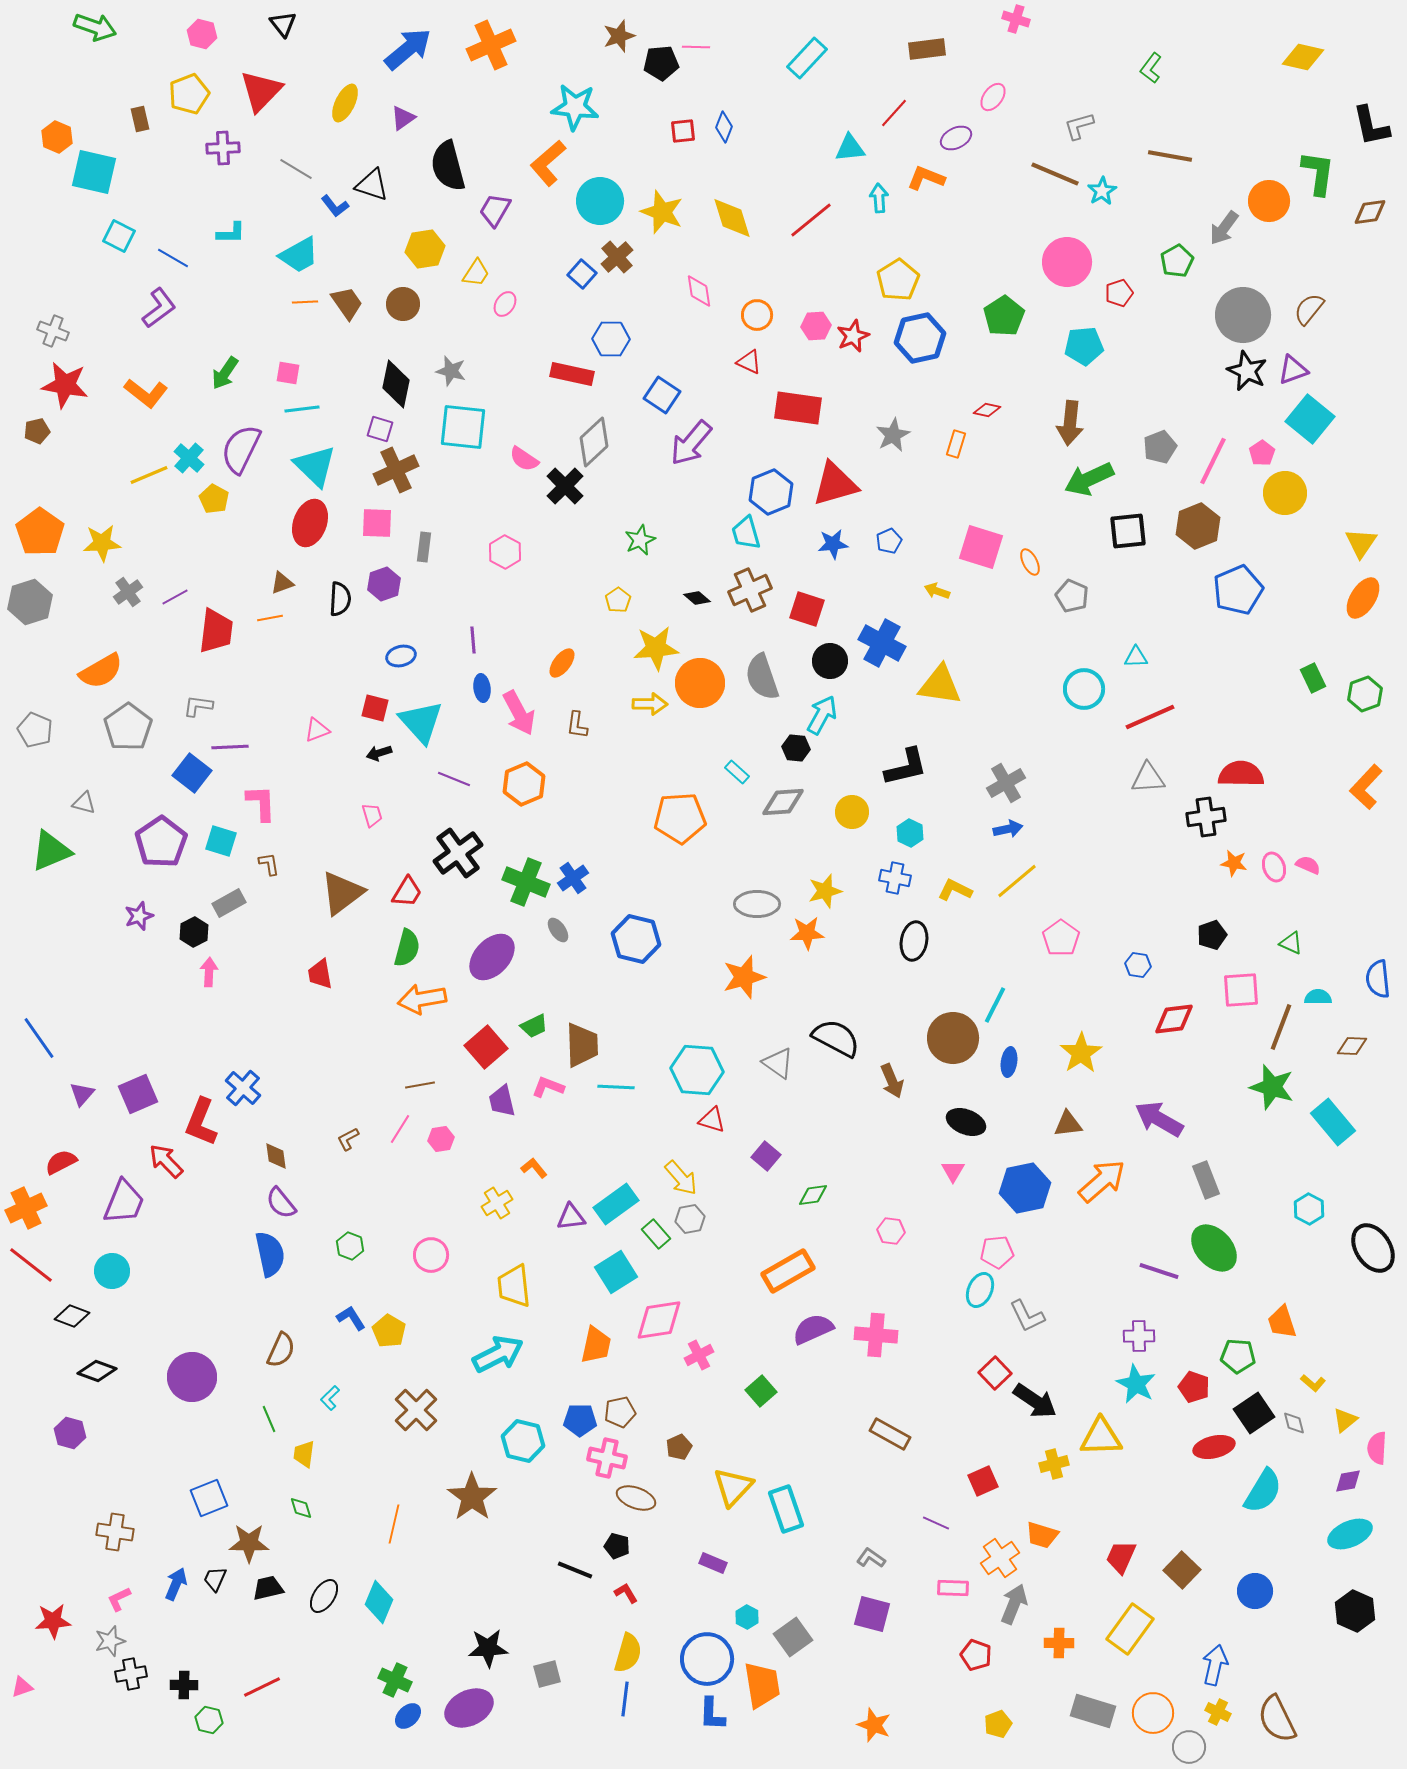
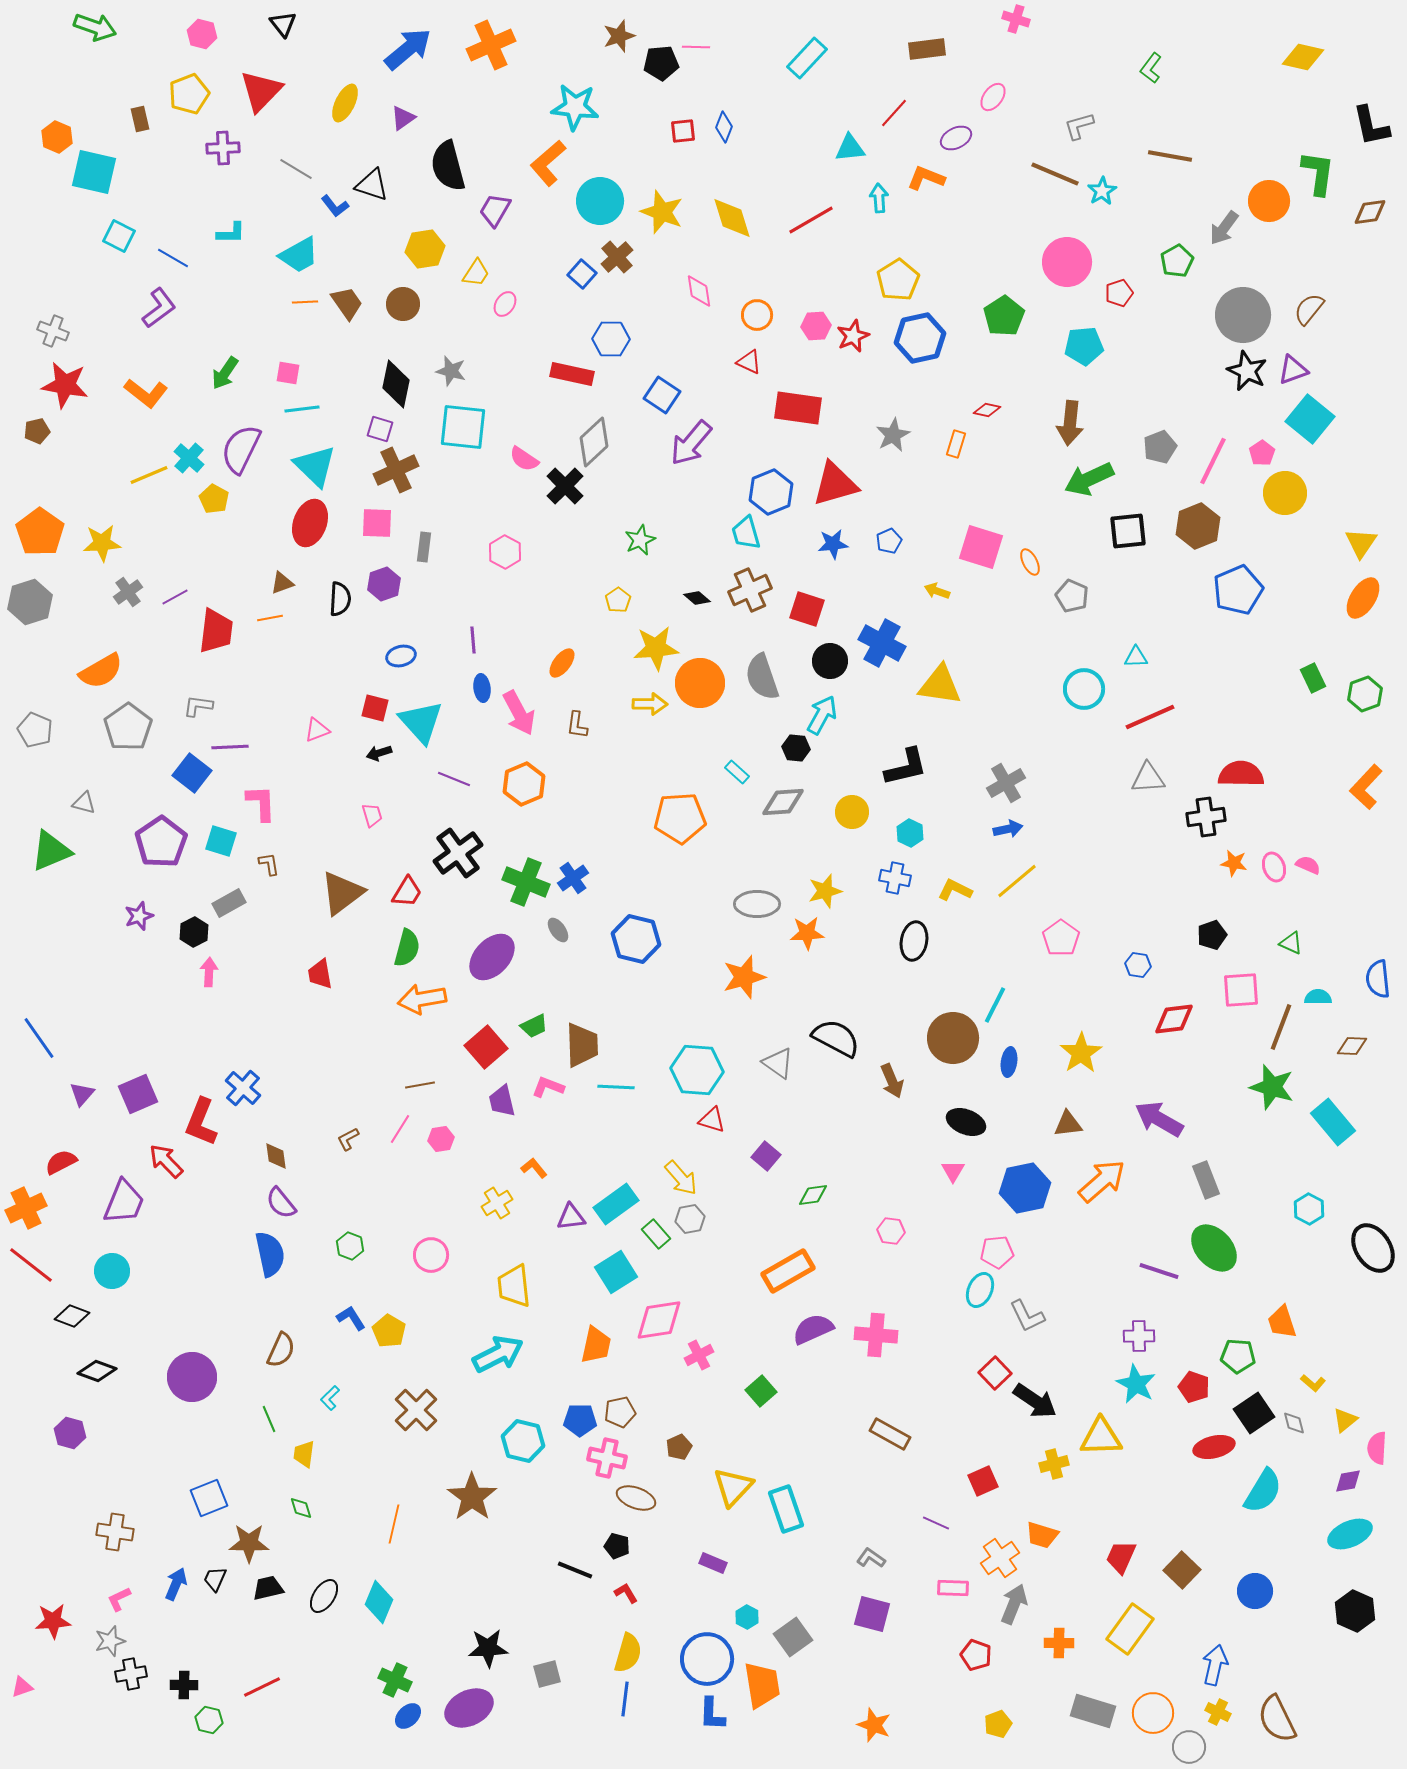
red line at (811, 220): rotated 9 degrees clockwise
